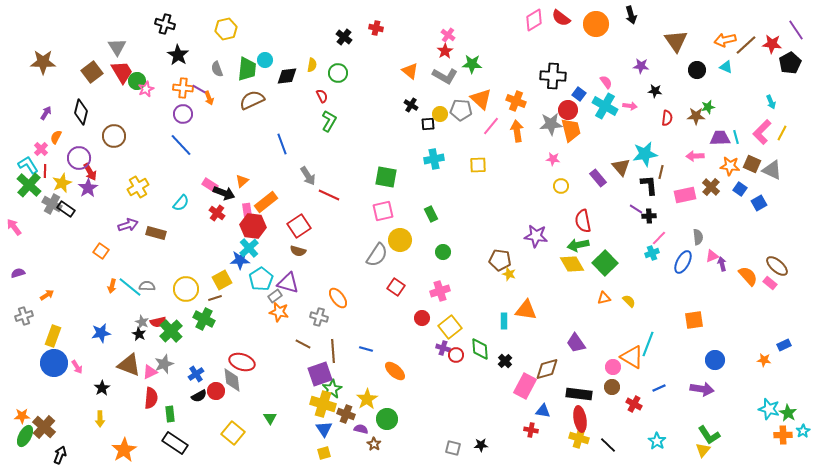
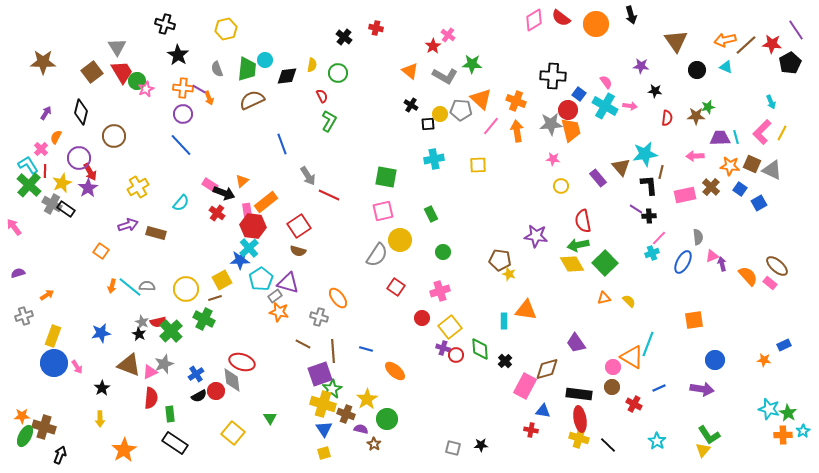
red star at (445, 51): moved 12 px left, 5 px up
brown cross at (44, 427): rotated 25 degrees counterclockwise
